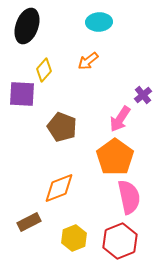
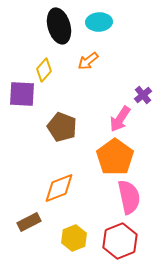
black ellipse: moved 32 px right; rotated 36 degrees counterclockwise
